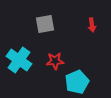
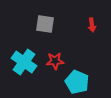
gray square: rotated 18 degrees clockwise
cyan cross: moved 5 px right, 2 px down
cyan pentagon: rotated 25 degrees counterclockwise
